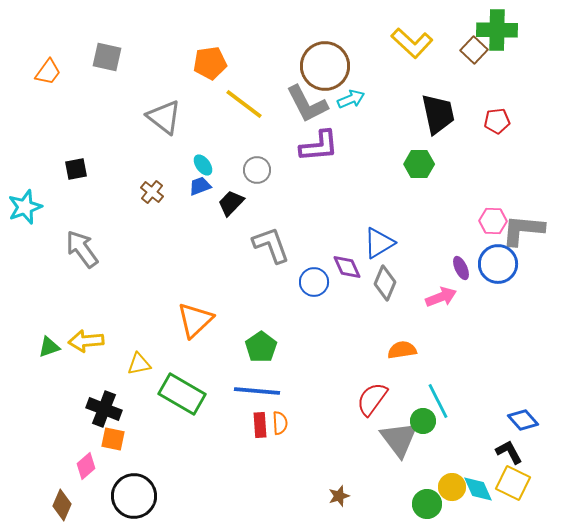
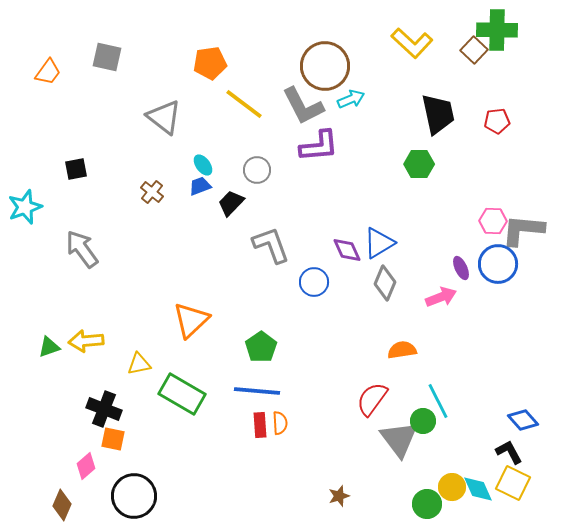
gray L-shape at (307, 104): moved 4 px left, 2 px down
purple diamond at (347, 267): moved 17 px up
orange triangle at (195, 320): moved 4 px left
